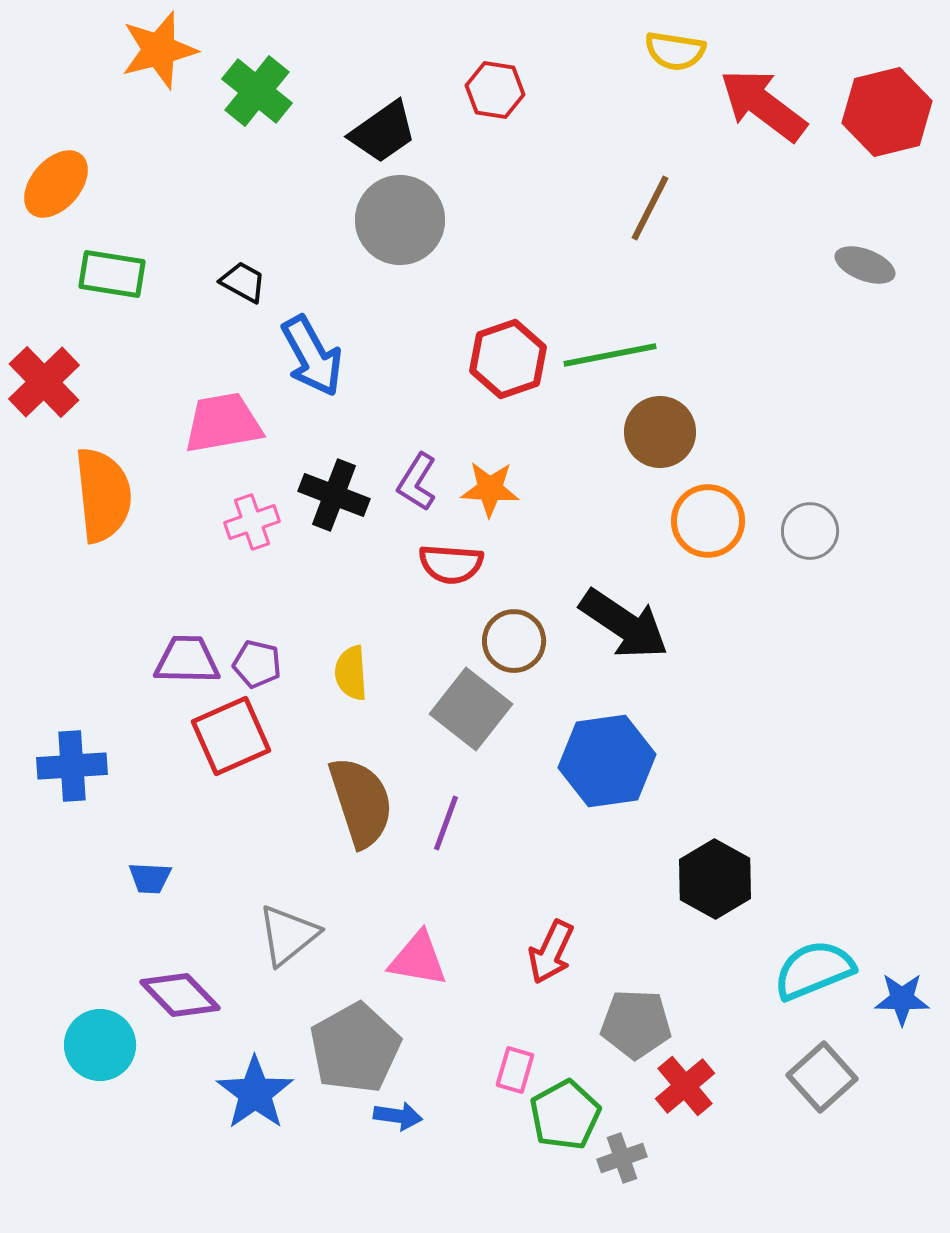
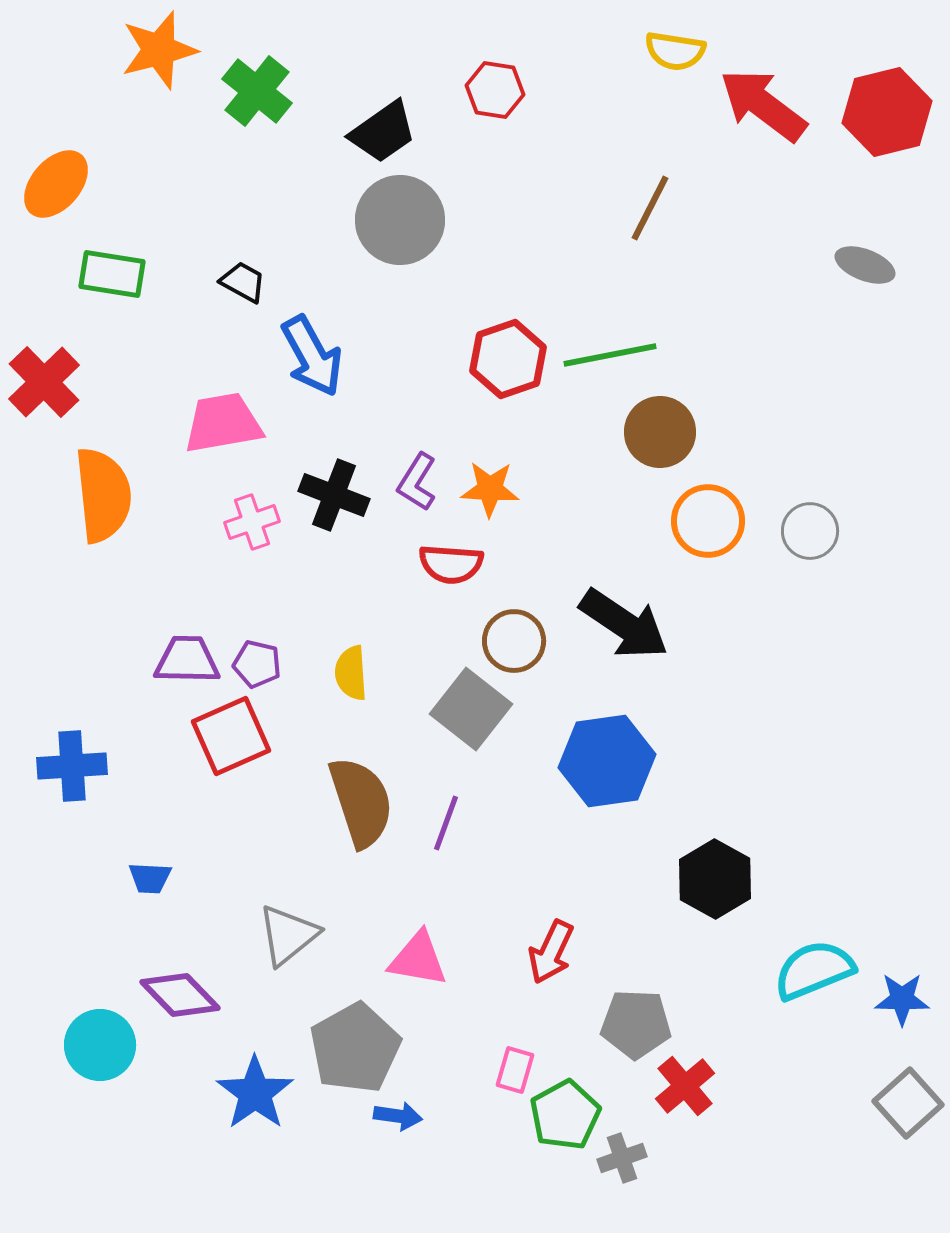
gray square at (822, 1077): moved 86 px right, 26 px down
